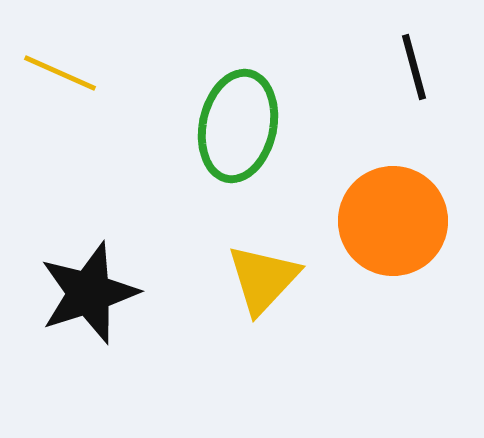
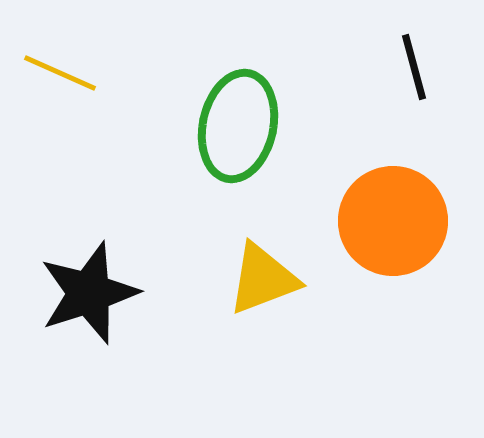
yellow triangle: rotated 26 degrees clockwise
